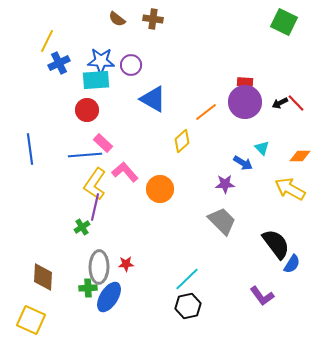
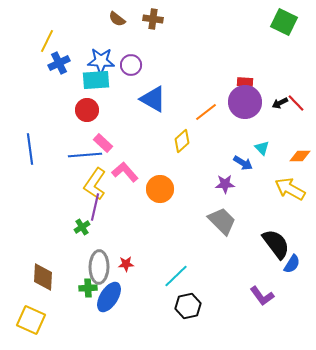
cyan line at (187, 279): moved 11 px left, 3 px up
